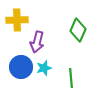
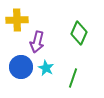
green diamond: moved 1 px right, 3 px down
cyan star: moved 2 px right; rotated 28 degrees counterclockwise
green line: moved 2 px right; rotated 24 degrees clockwise
